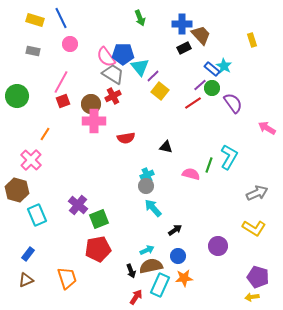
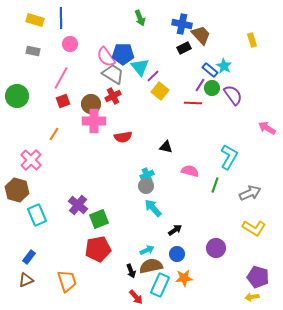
blue line at (61, 18): rotated 25 degrees clockwise
blue cross at (182, 24): rotated 12 degrees clockwise
blue rectangle at (212, 69): moved 2 px left, 1 px down
pink line at (61, 82): moved 4 px up
purple line at (200, 85): rotated 16 degrees counterclockwise
red line at (193, 103): rotated 36 degrees clockwise
purple semicircle at (233, 103): moved 8 px up
orange line at (45, 134): moved 9 px right
red semicircle at (126, 138): moved 3 px left, 1 px up
green line at (209, 165): moved 6 px right, 20 px down
pink semicircle at (191, 174): moved 1 px left, 3 px up
gray arrow at (257, 193): moved 7 px left
purple circle at (218, 246): moved 2 px left, 2 px down
blue rectangle at (28, 254): moved 1 px right, 3 px down
blue circle at (178, 256): moved 1 px left, 2 px up
orange trapezoid at (67, 278): moved 3 px down
red arrow at (136, 297): rotated 105 degrees clockwise
